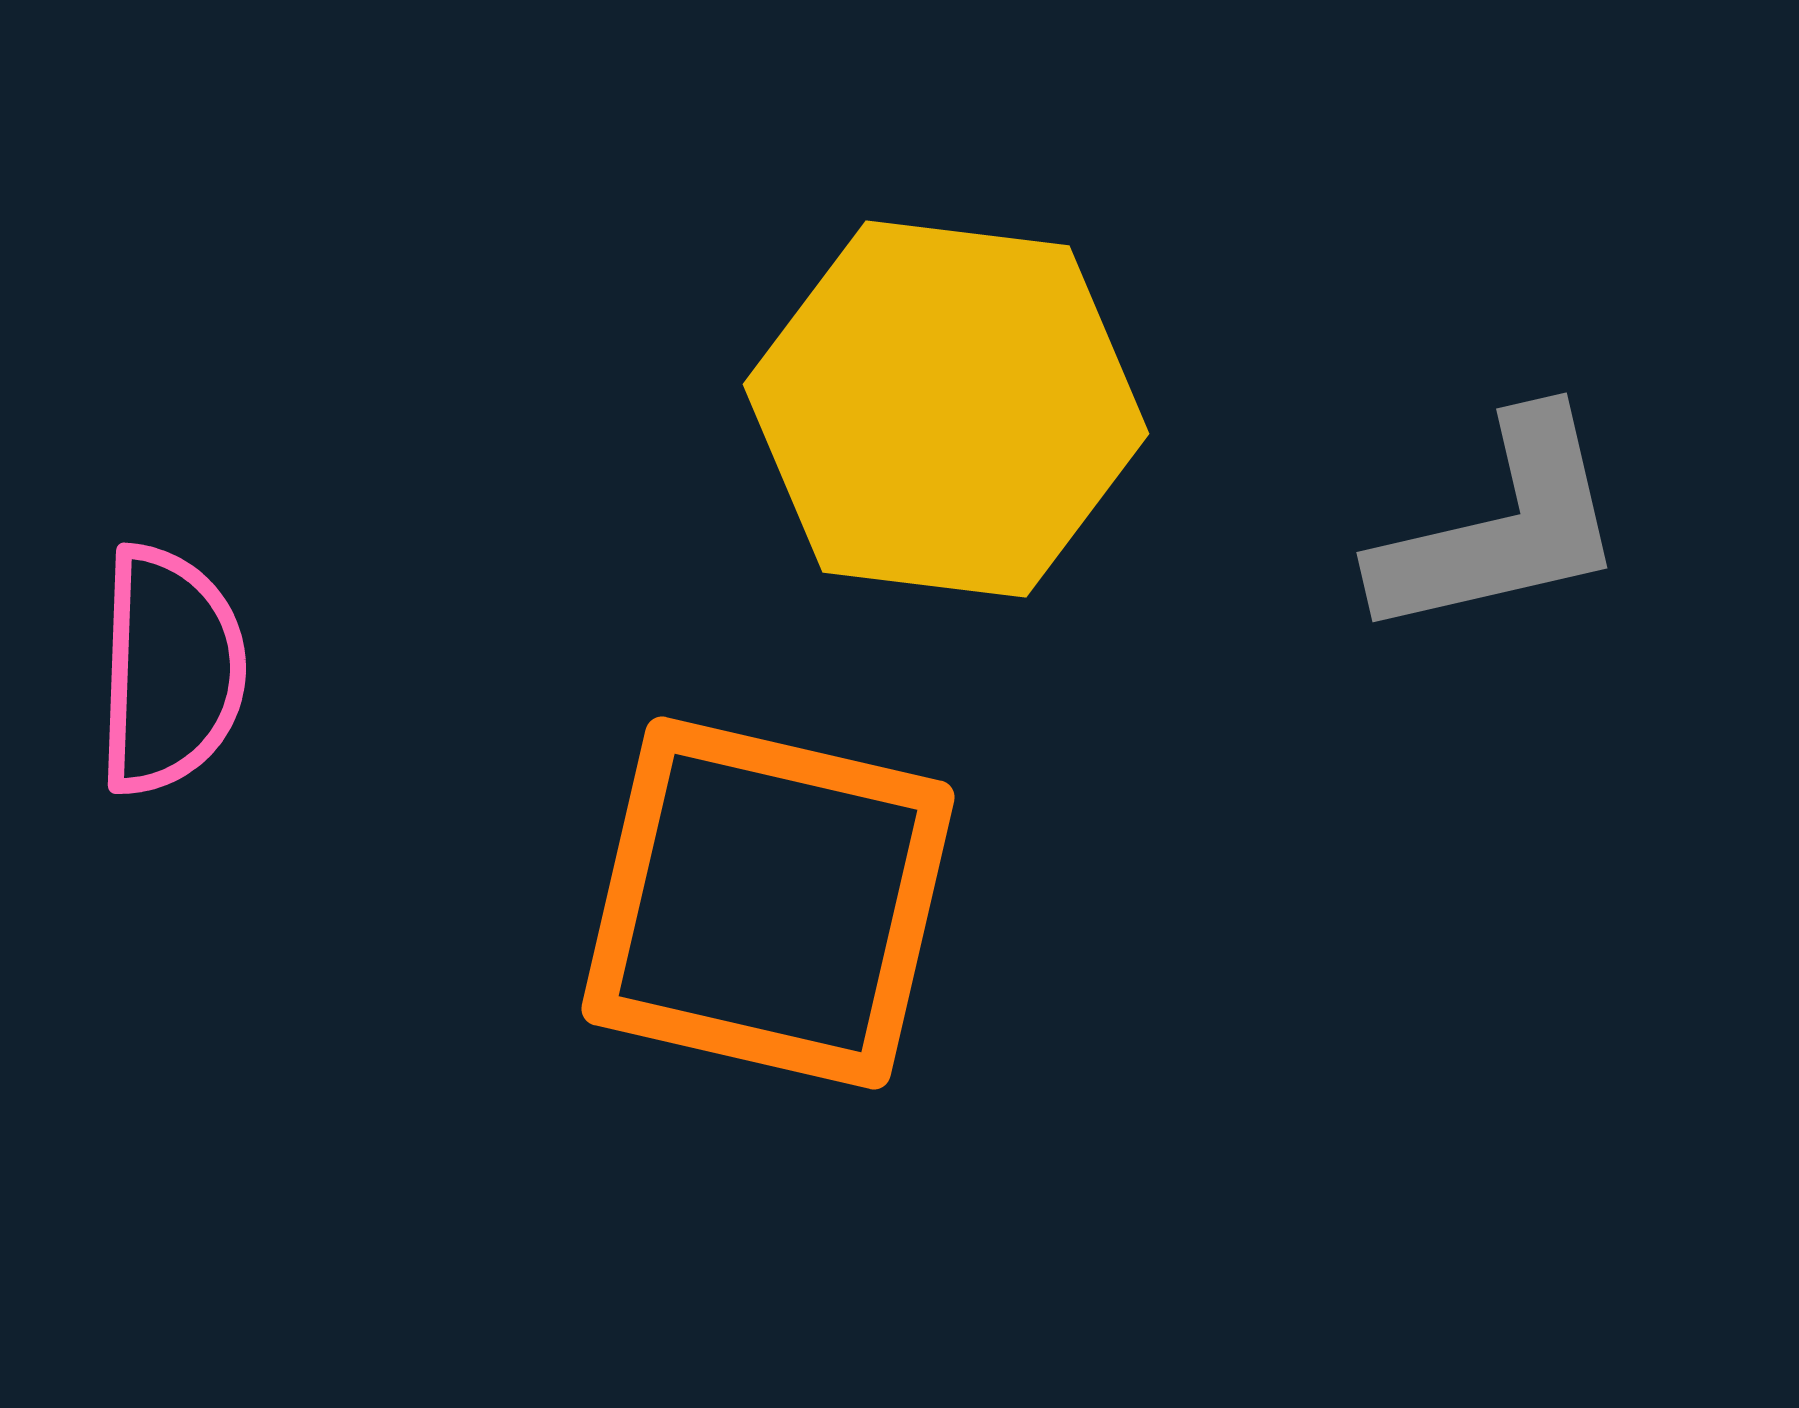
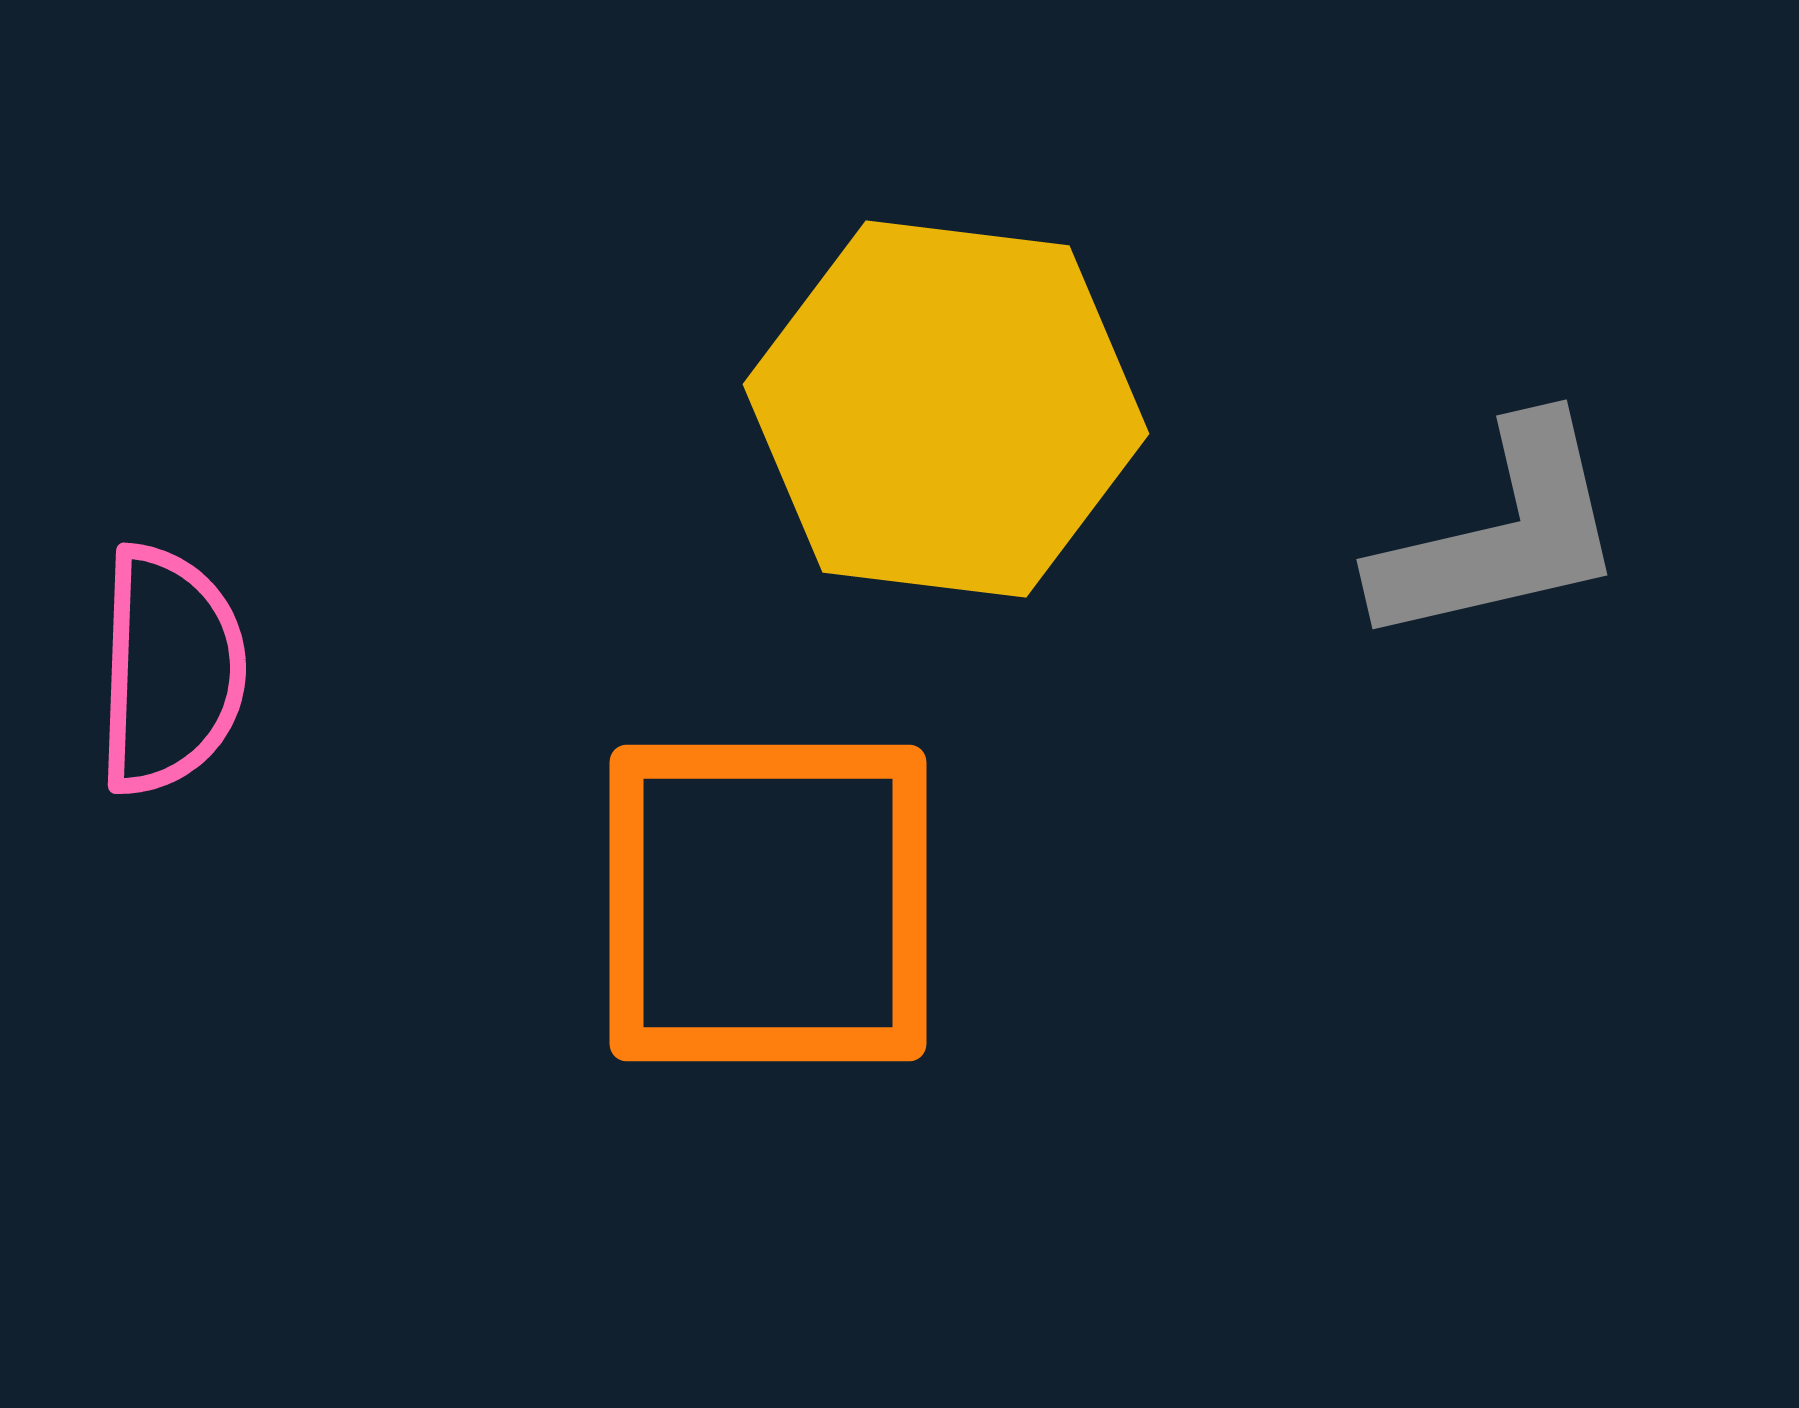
gray L-shape: moved 7 px down
orange square: rotated 13 degrees counterclockwise
